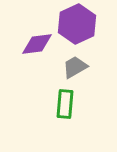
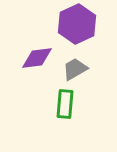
purple diamond: moved 14 px down
gray trapezoid: moved 2 px down
